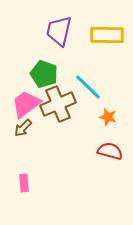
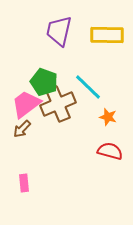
green pentagon: moved 8 px down
brown arrow: moved 1 px left, 1 px down
